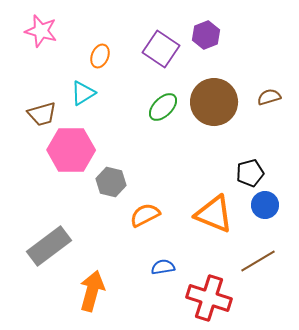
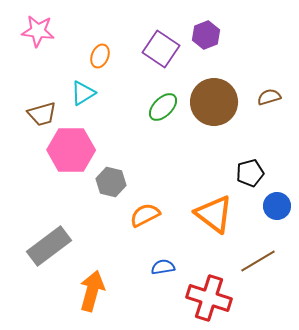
pink star: moved 3 px left; rotated 8 degrees counterclockwise
blue circle: moved 12 px right, 1 px down
orange triangle: rotated 15 degrees clockwise
